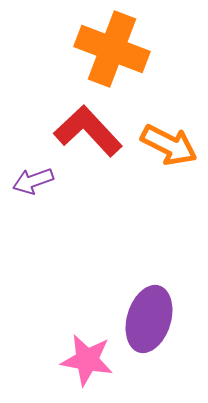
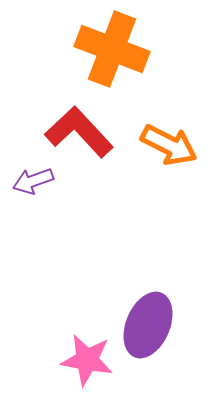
red L-shape: moved 9 px left, 1 px down
purple ellipse: moved 1 px left, 6 px down; rotated 6 degrees clockwise
